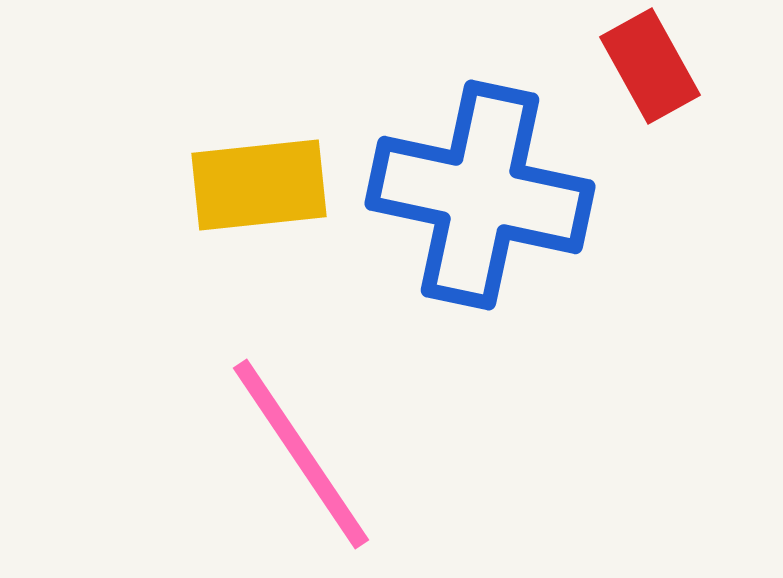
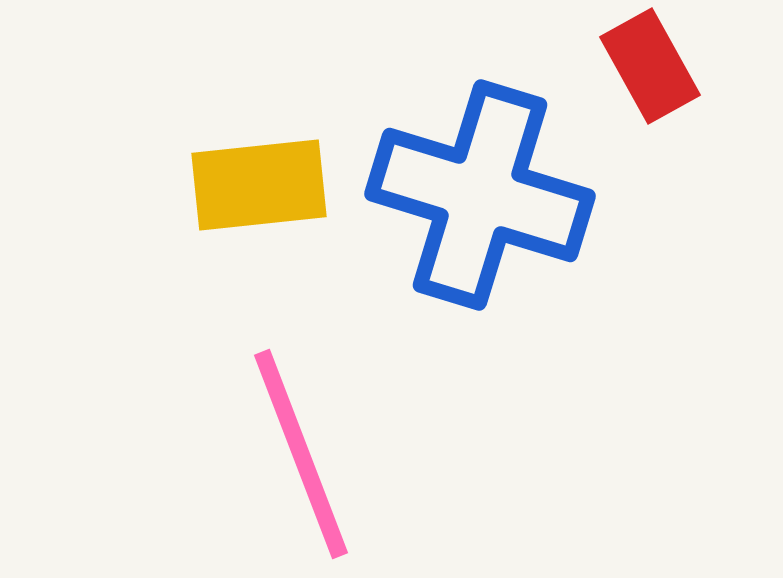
blue cross: rotated 5 degrees clockwise
pink line: rotated 13 degrees clockwise
